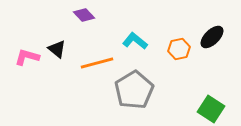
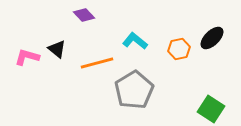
black ellipse: moved 1 px down
